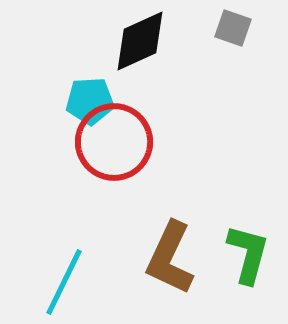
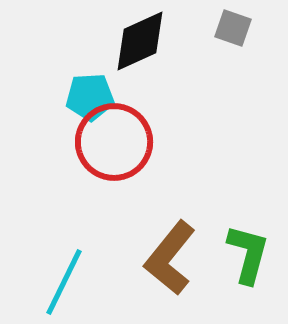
cyan pentagon: moved 4 px up
brown L-shape: rotated 14 degrees clockwise
